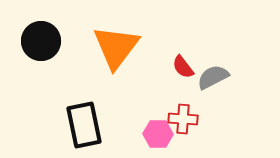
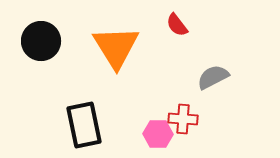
orange triangle: rotated 9 degrees counterclockwise
red semicircle: moved 6 px left, 42 px up
